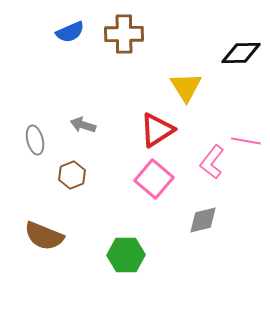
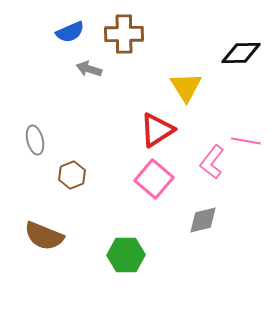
gray arrow: moved 6 px right, 56 px up
